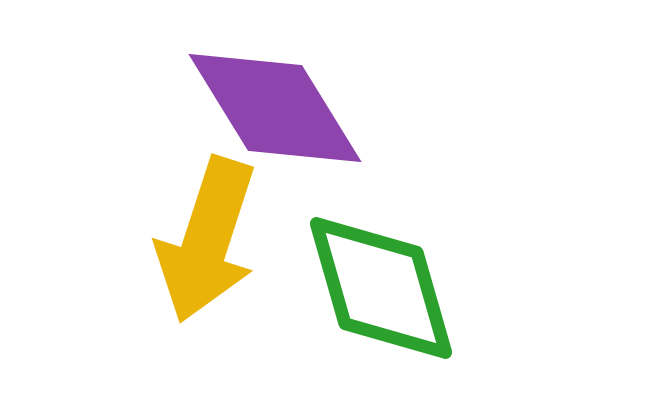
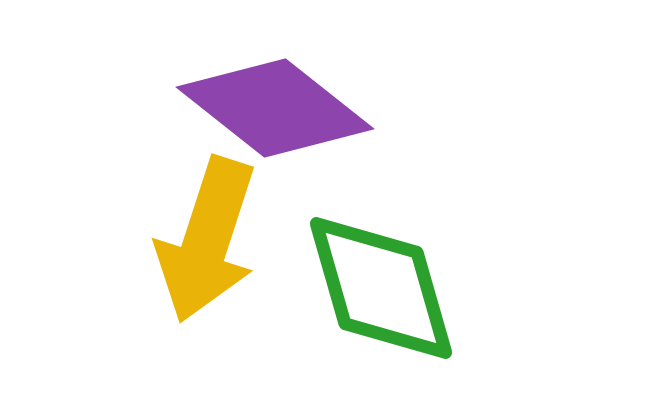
purple diamond: rotated 20 degrees counterclockwise
